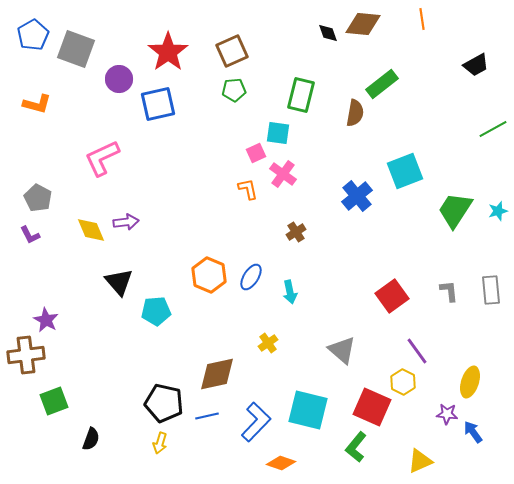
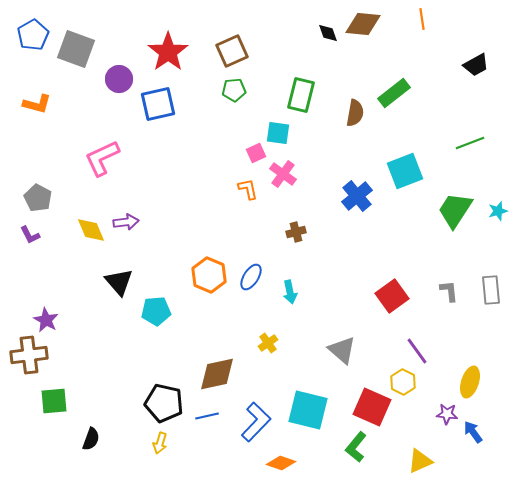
green rectangle at (382, 84): moved 12 px right, 9 px down
green line at (493, 129): moved 23 px left, 14 px down; rotated 8 degrees clockwise
brown cross at (296, 232): rotated 18 degrees clockwise
brown cross at (26, 355): moved 3 px right
green square at (54, 401): rotated 16 degrees clockwise
